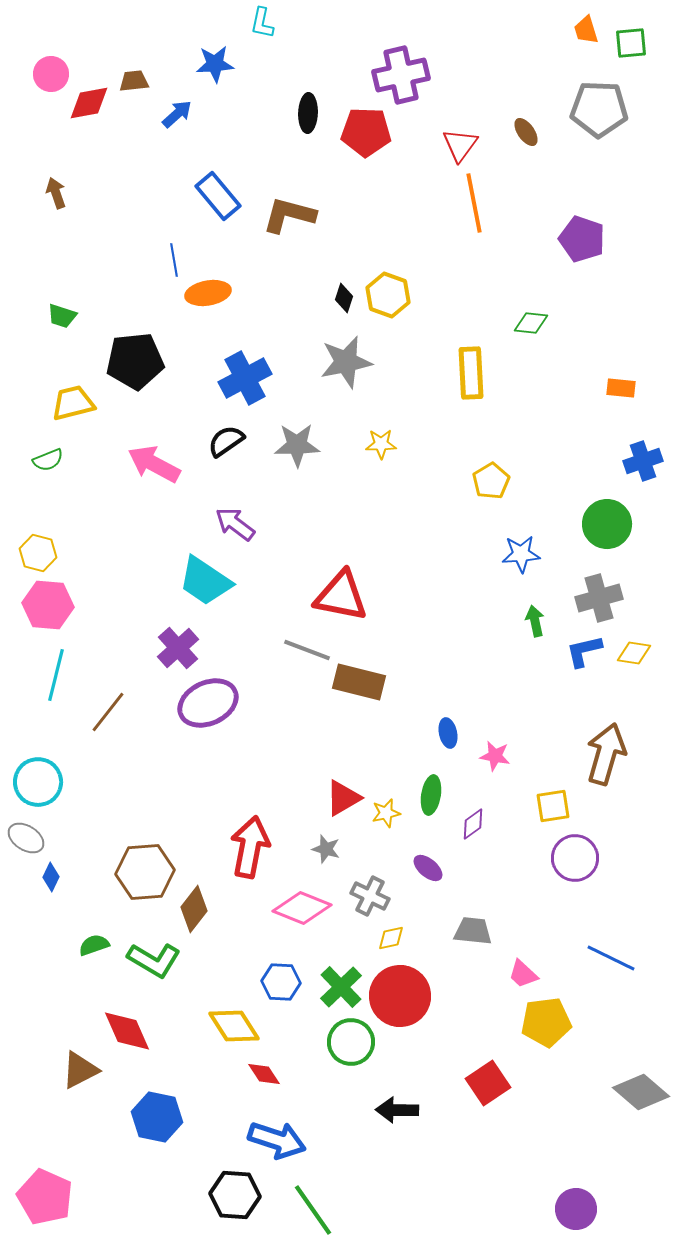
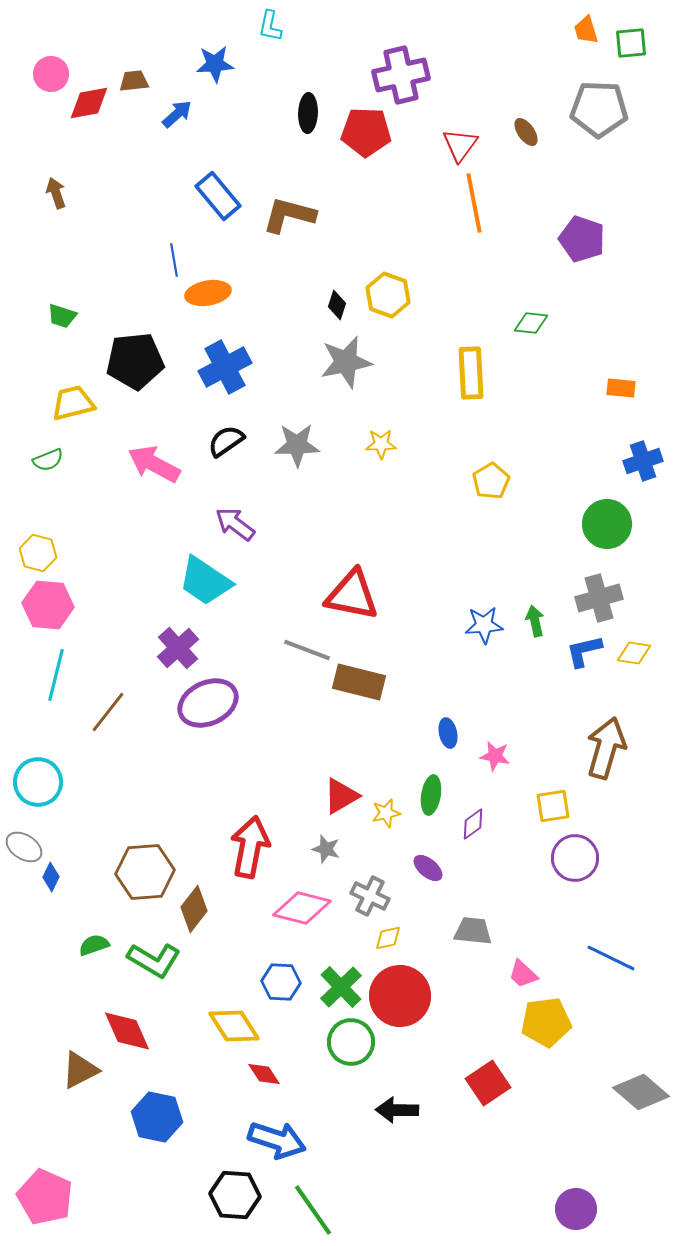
cyan L-shape at (262, 23): moved 8 px right, 3 px down
black diamond at (344, 298): moved 7 px left, 7 px down
blue cross at (245, 378): moved 20 px left, 11 px up
blue star at (521, 554): moved 37 px left, 71 px down
red triangle at (341, 596): moved 11 px right, 1 px up
brown arrow at (606, 754): moved 6 px up
red triangle at (343, 798): moved 2 px left, 2 px up
gray ellipse at (26, 838): moved 2 px left, 9 px down
pink diamond at (302, 908): rotated 8 degrees counterclockwise
yellow diamond at (391, 938): moved 3 px left
